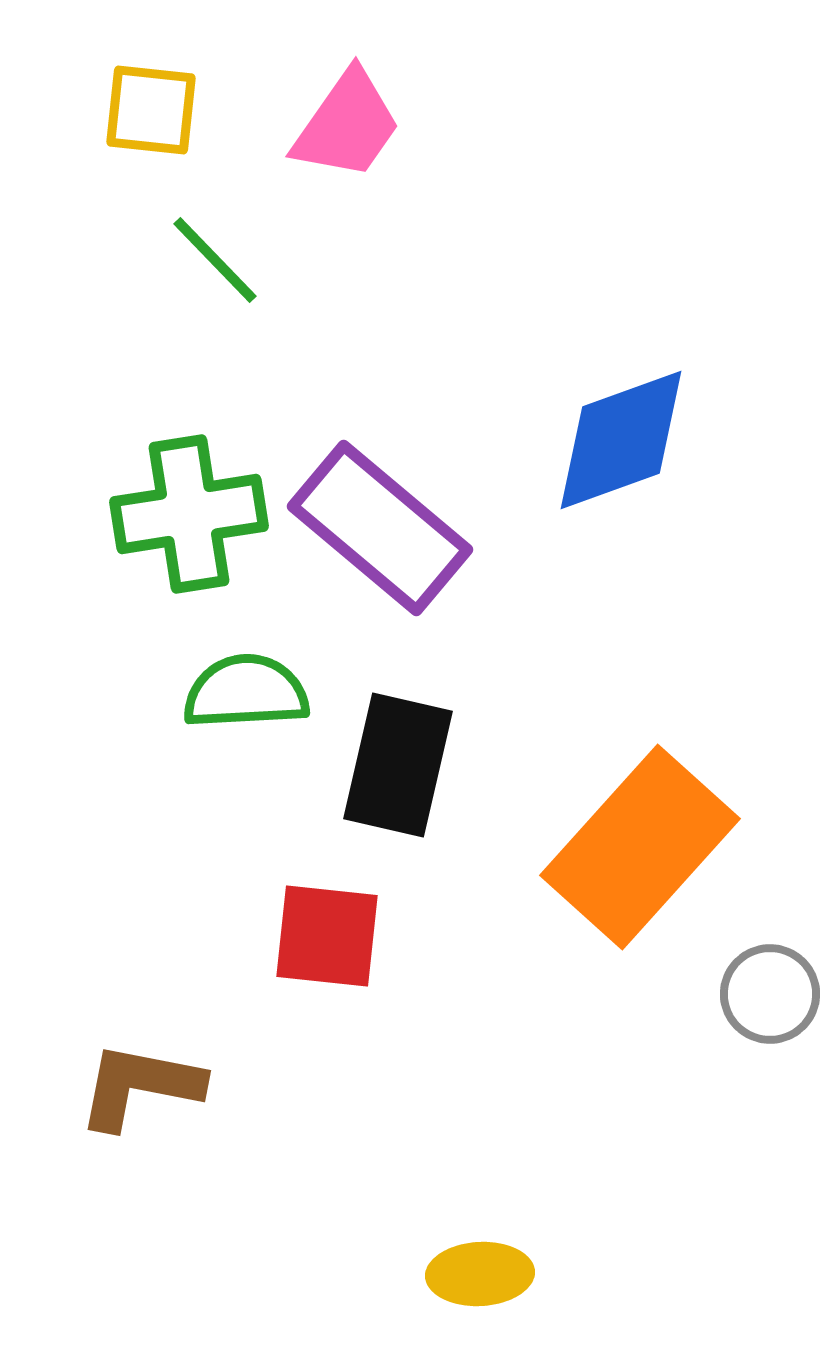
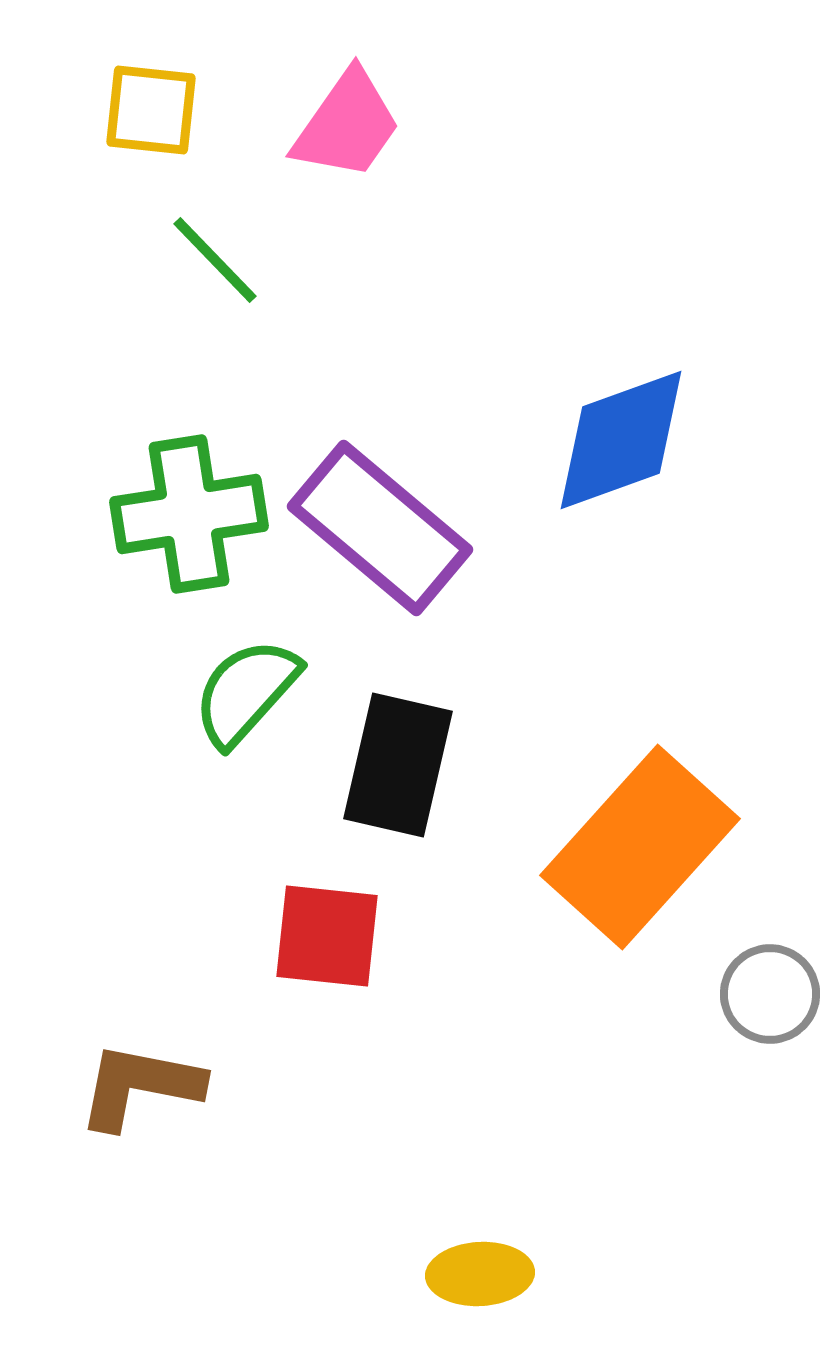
green semicircle: rotated 45 degrees counterclockwise
